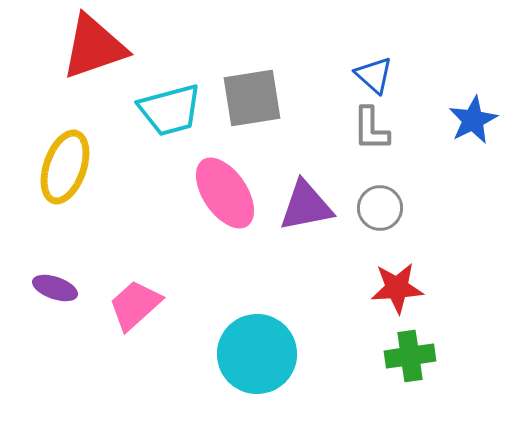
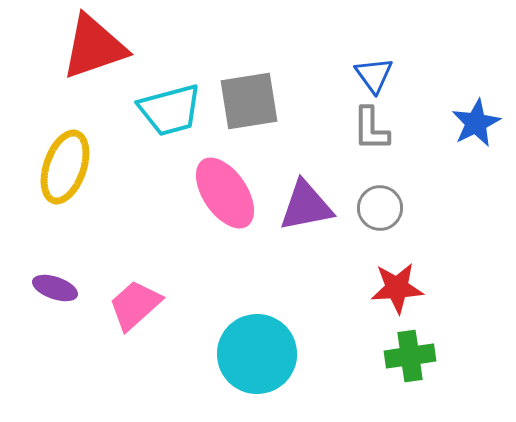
blue triangle: rotated 12 degrees clockwise
gray square: moved 3 px left, 3 px down
blue star: moved 3 px right, 3 px down
